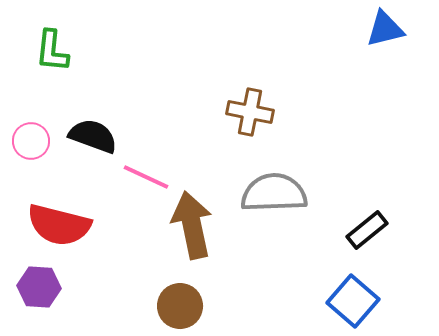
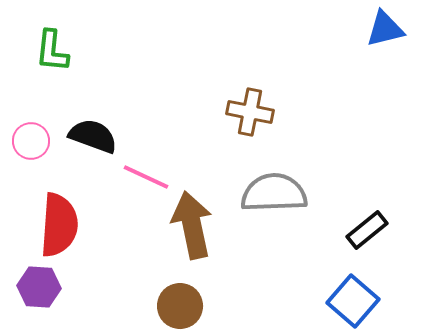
red semicircle: rotated 100 degrees counterclockwise
